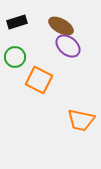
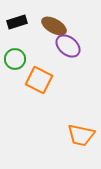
brown ellipse: moved 7 px left
green circle: moved 2 px down
orange trapezoid: moved 15 px down
